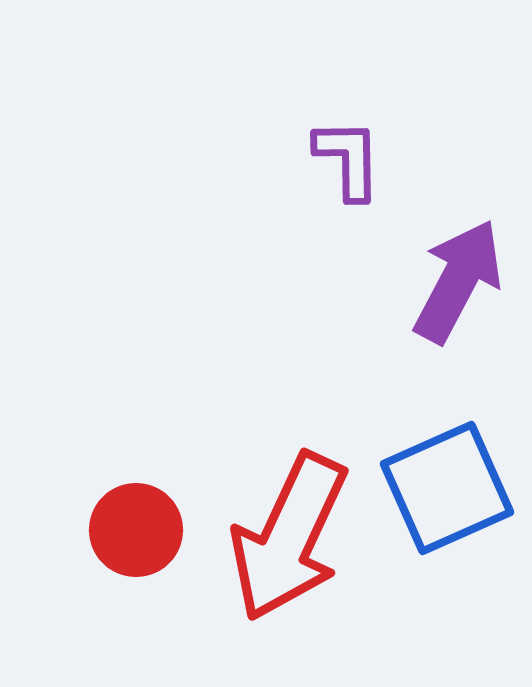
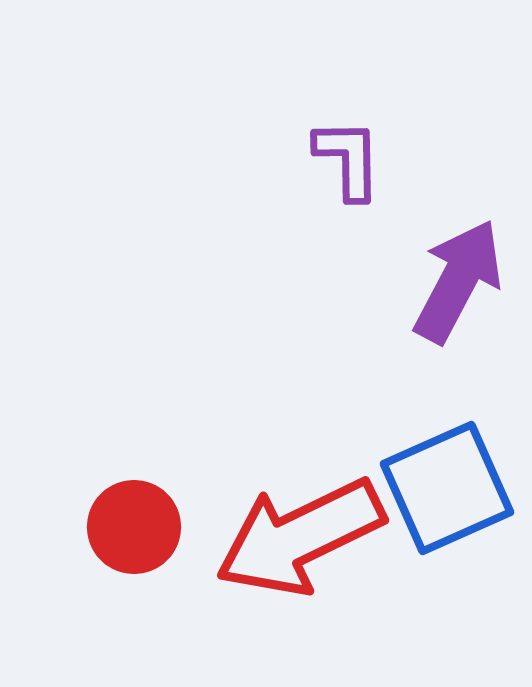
red circle: moved 2 px left, 3 px up
red arrow: moved 11 px right; rotated 39 degrees clockwise
